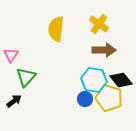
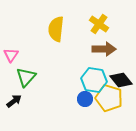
brown arrow: moved 1 px up
